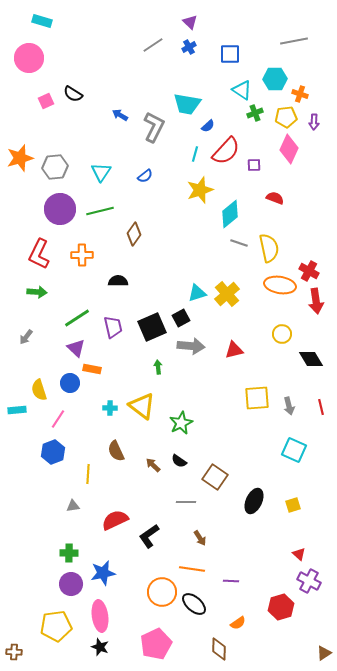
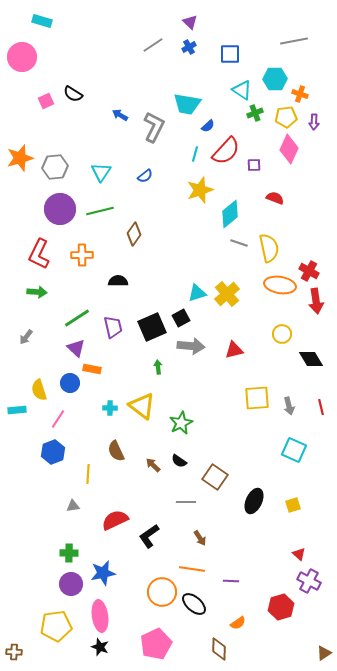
pink circle at (29, 58): moved 7 px left, 1 px up
